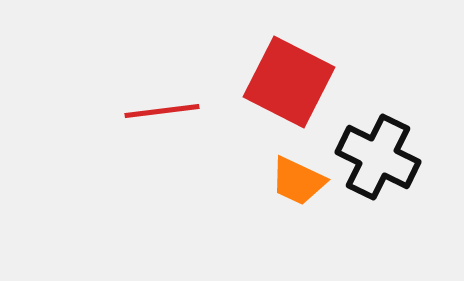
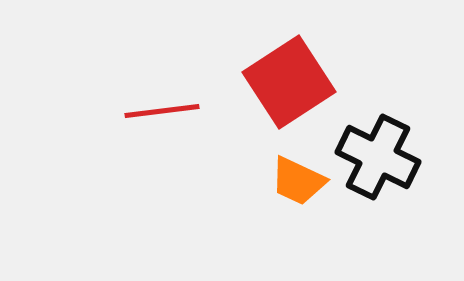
red square: rotated 30 degrees clockwise
